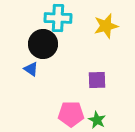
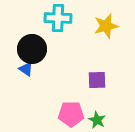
black circle: moved 11 px left, 5 px down
blue triangle: moved 5 px left
